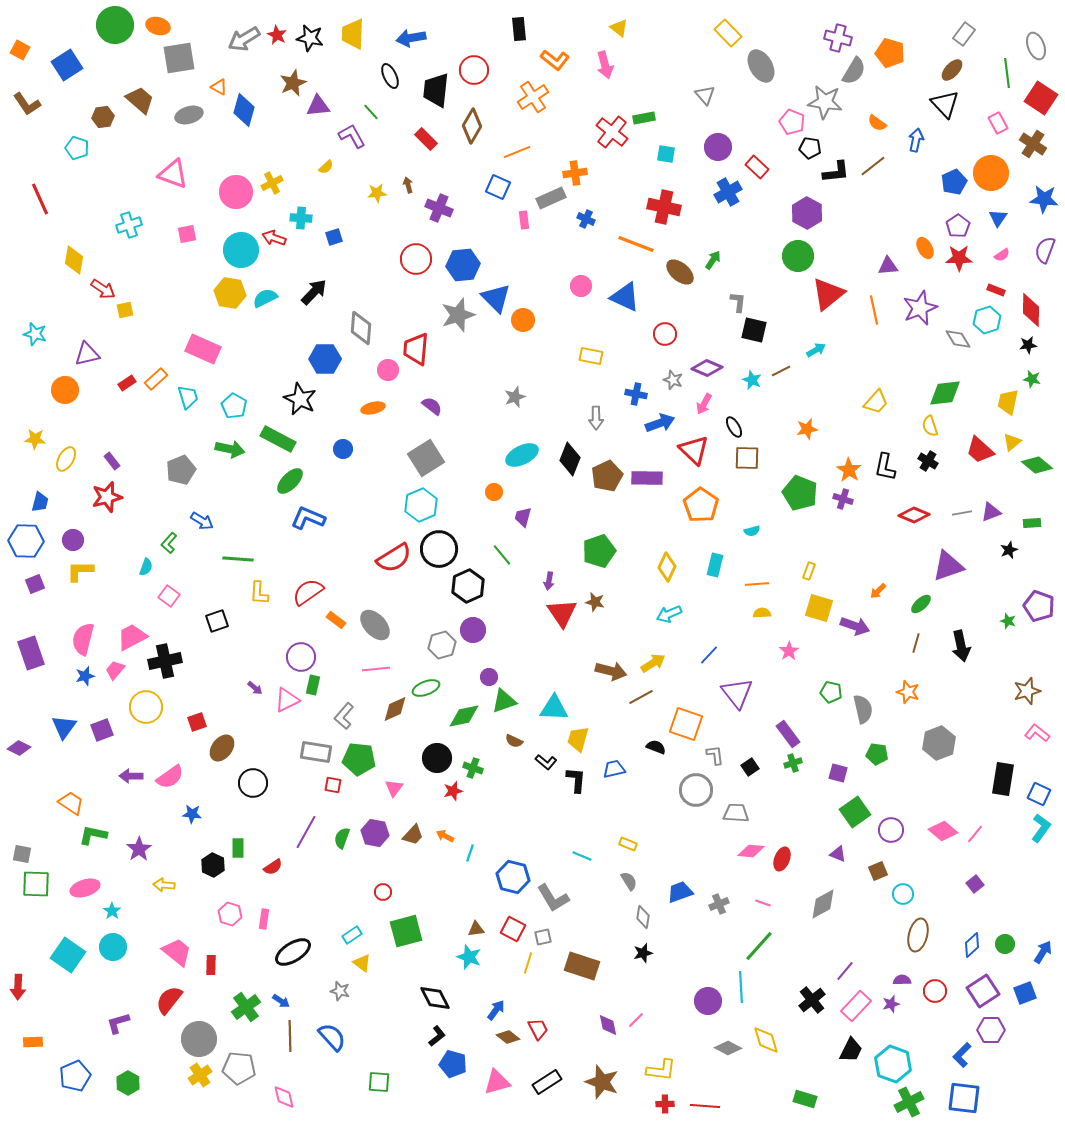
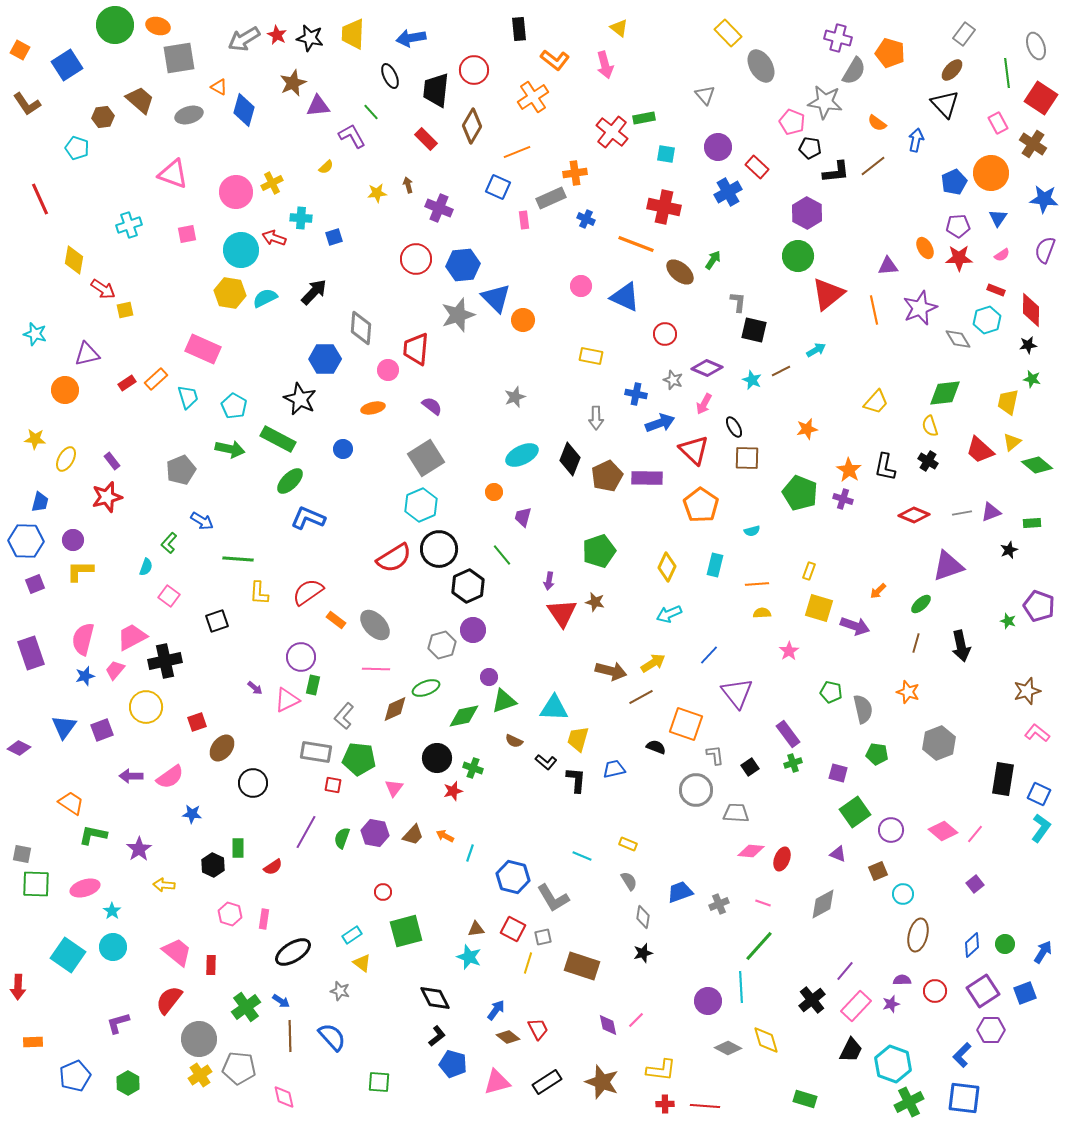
purple pentagon at (958, 226): rotated 30 degrees clockwise
pink line at (376, 669): rotated 8 degrees clockwise
